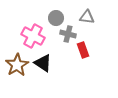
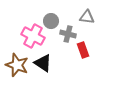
gray circle: moved 5 px left, 3 px down
brown star: rotated 20 degrees counterclockwise
